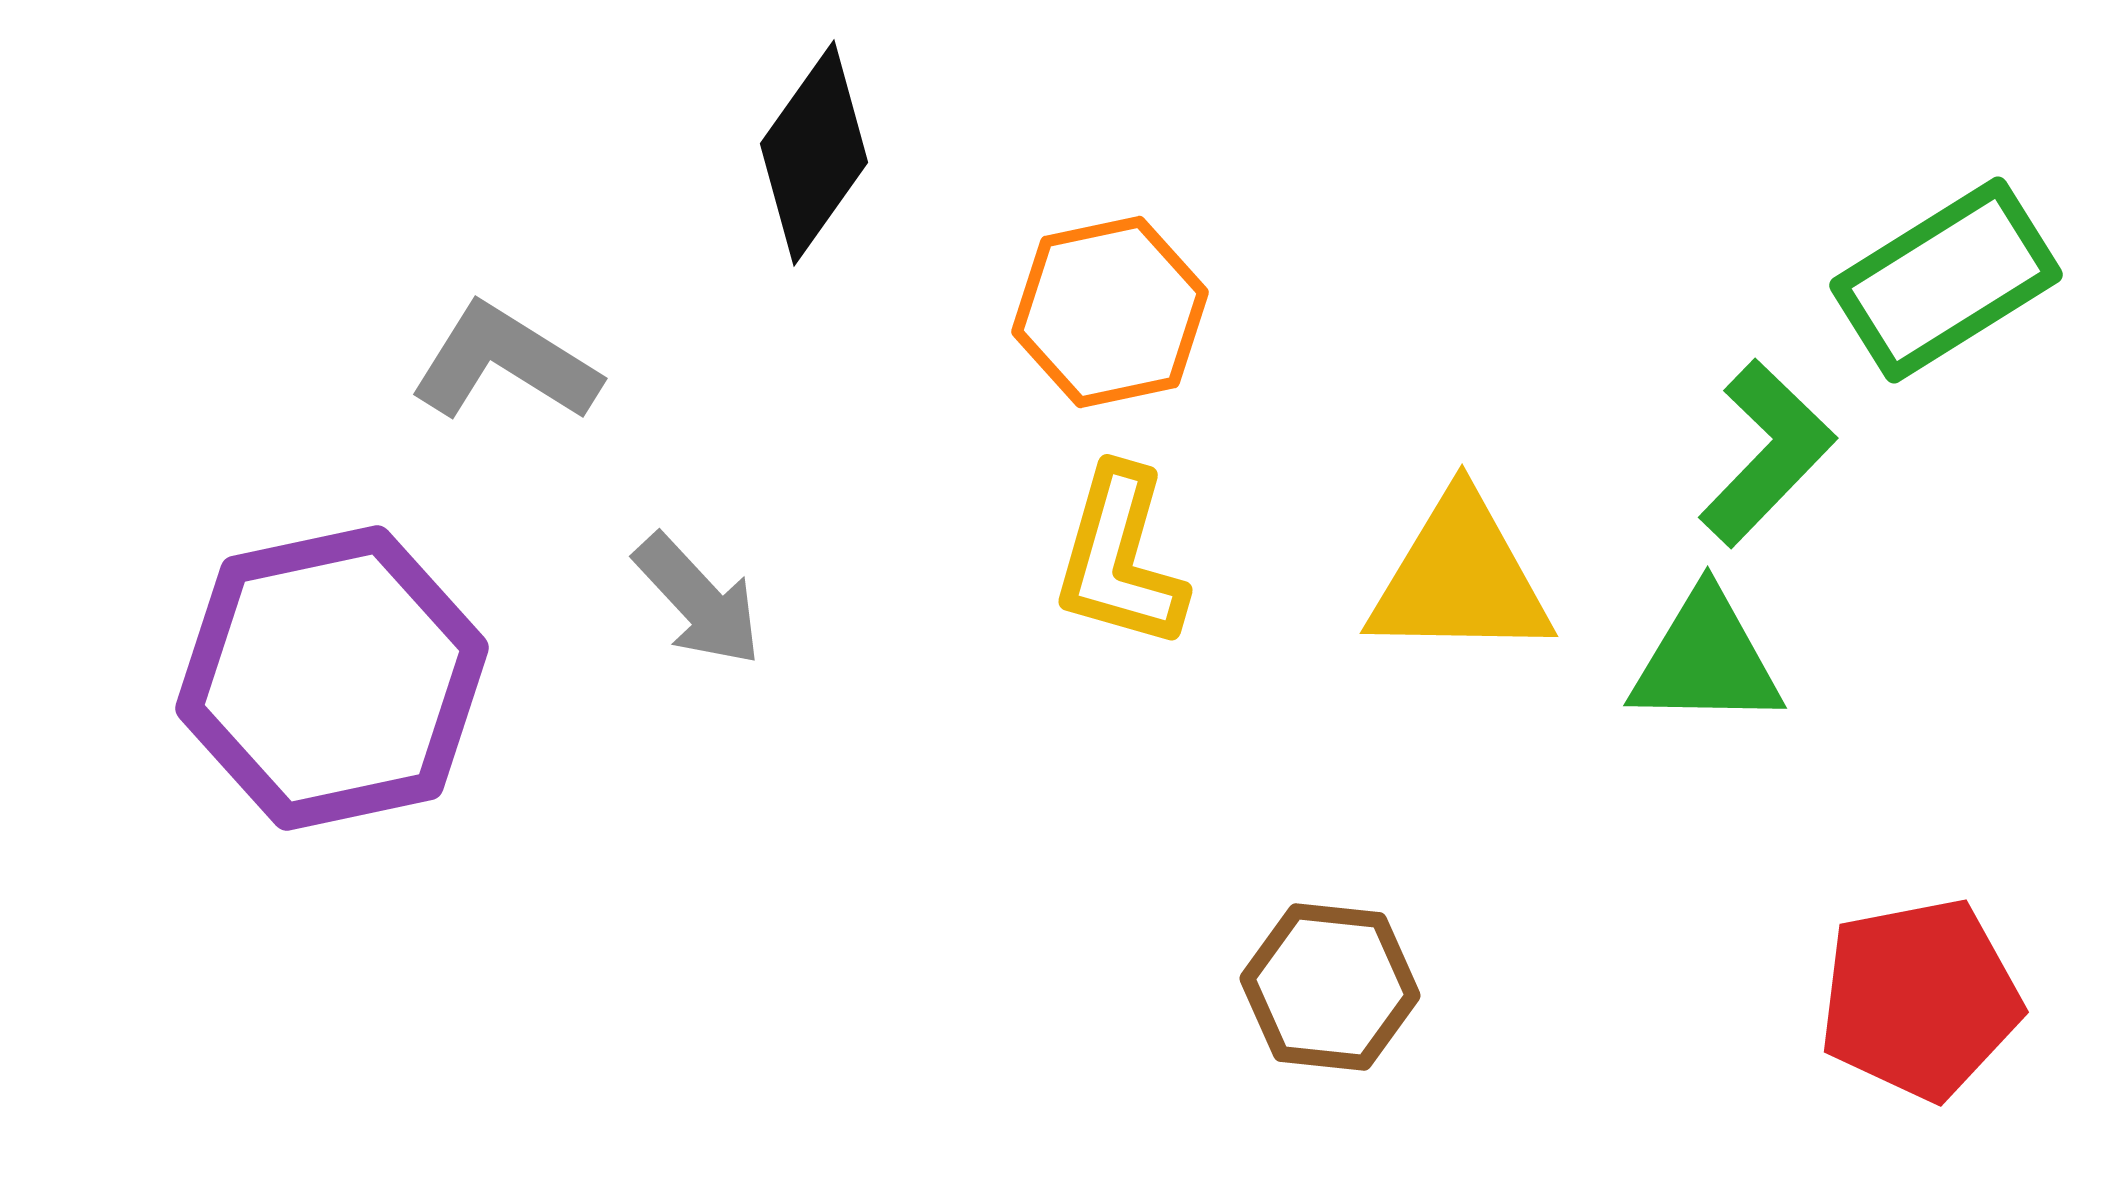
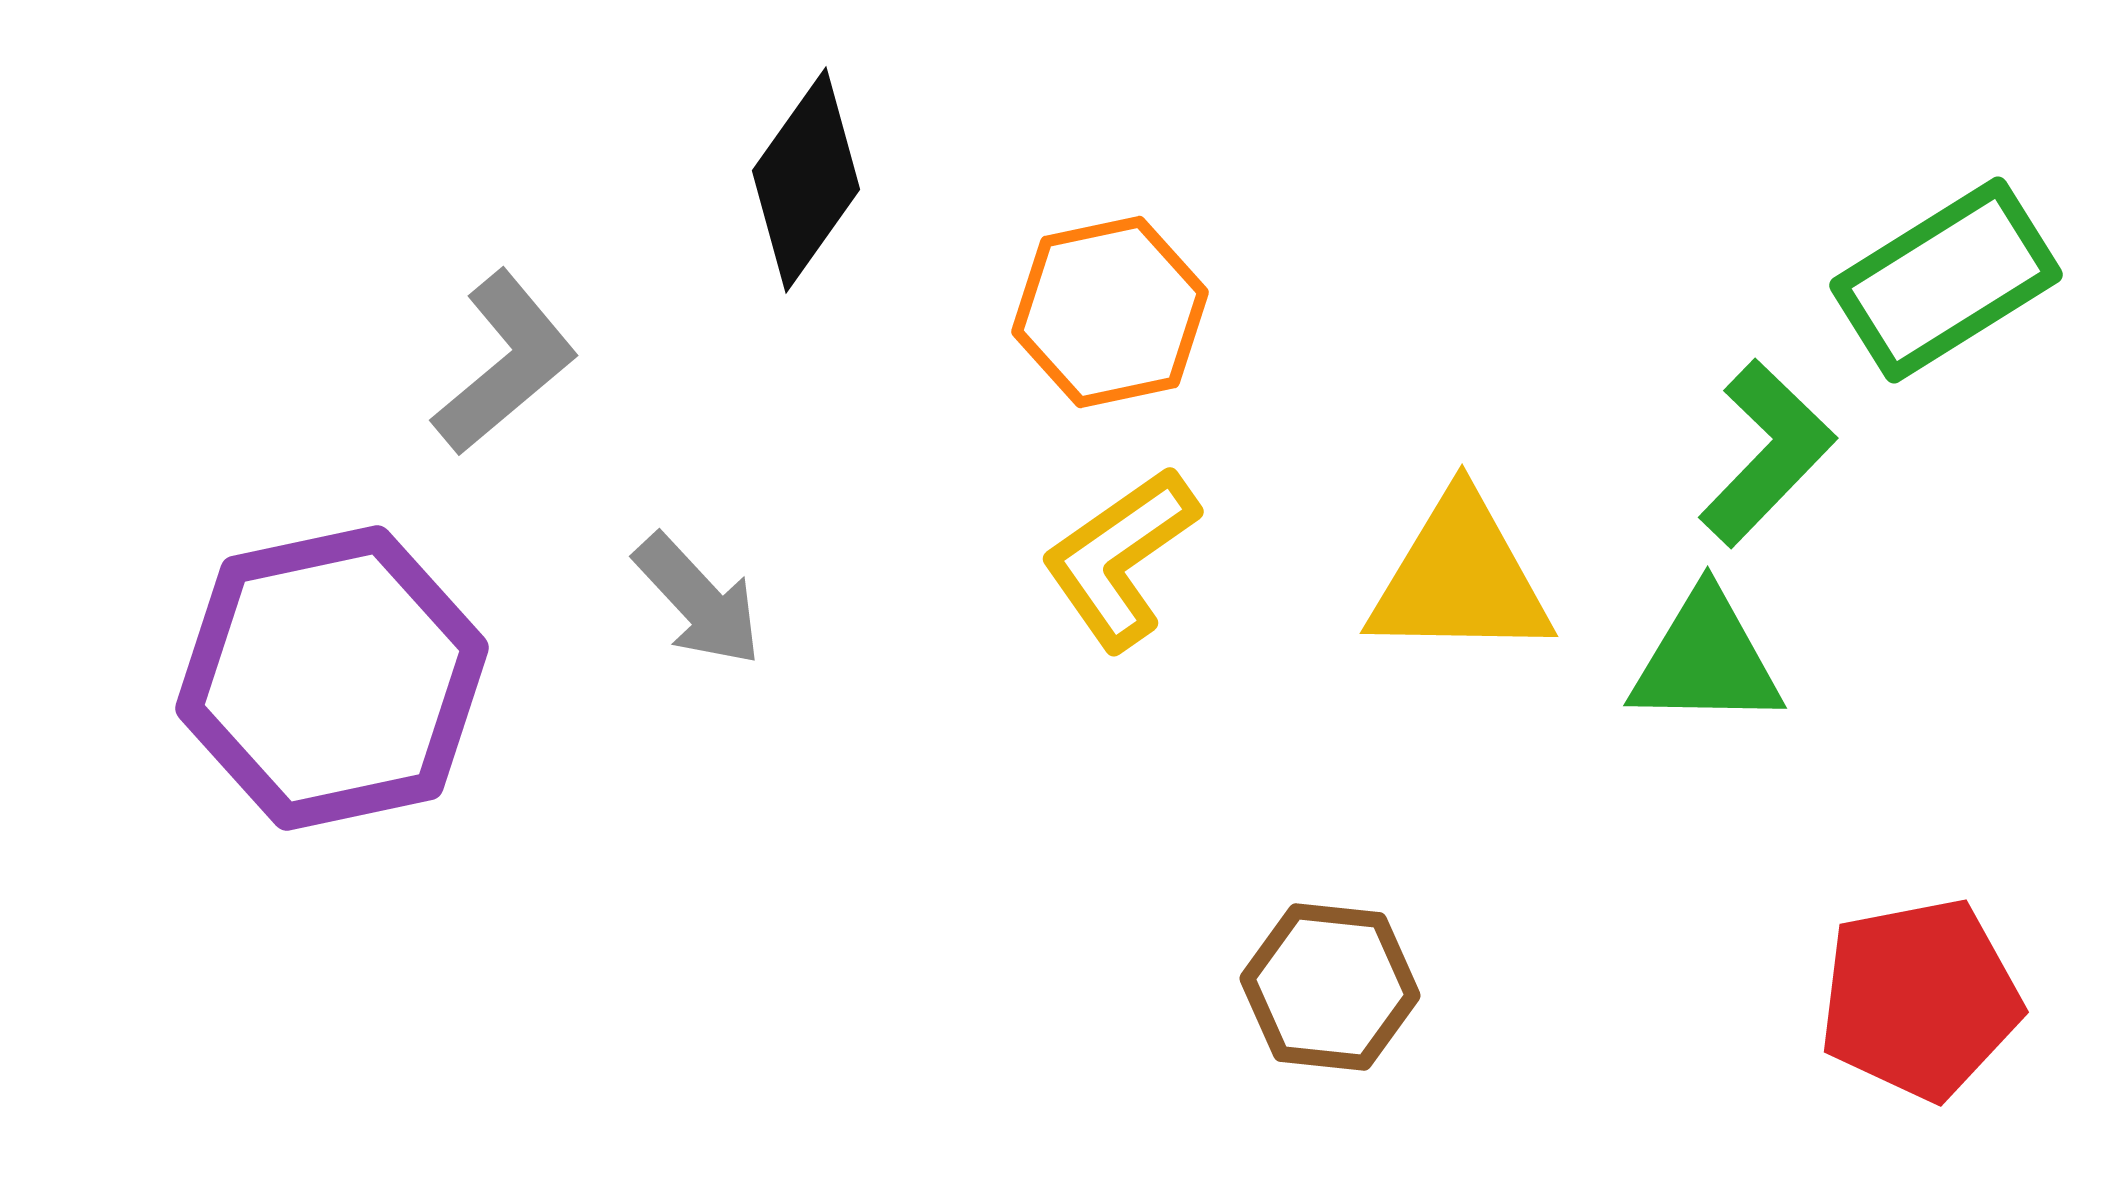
black diamond: moved 8 px left, 27 px down
gray L-shape: rotated 108 degrees clockwise
yellow L-shape: rotated 39 degrees clockwise
